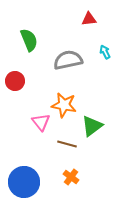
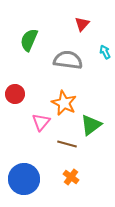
red triangle: moved 7 px left, 5 px down; rotated 42 degrees counterclockwise
green semicircle: rotated 135 degrees counterclockwise
gray semicircle: rotated 20 degrees clockwise
red circle: moved 13 px down
orange star: moved 2 px up; rotated 15 degrees clockwise
pink triangle: rotated 18 degrees clockwise
green triangle: moved 1 px left, 1 px up
blue circle: moved 3 px up
